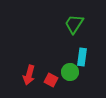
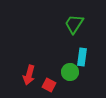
red square: moved 2 px left, 5 px down
